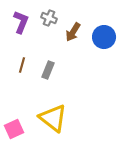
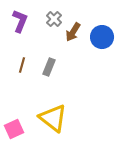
gray cross: moved 5 px right, 1 px down; rotated 21 degrees clockwise
purple L-shape: moved 1 px left, 1 px up
blue circle: moved 2 px left
gray rectangle: moved 1 px right, 3 px up
